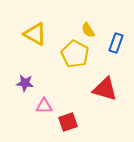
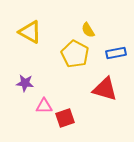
yellow triangle: moved 5 px left, 2 px up
blue rectangle: moved 10 px down; rotated 60 degrees clockwise
red square: moved 3 px left, 4 px up
